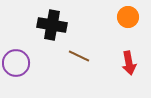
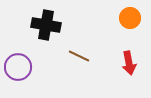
orange circle: moved 2 px right, 1 px down
black cross: moved 6 px left
purple circle: moved 2 px right, 4 px down
